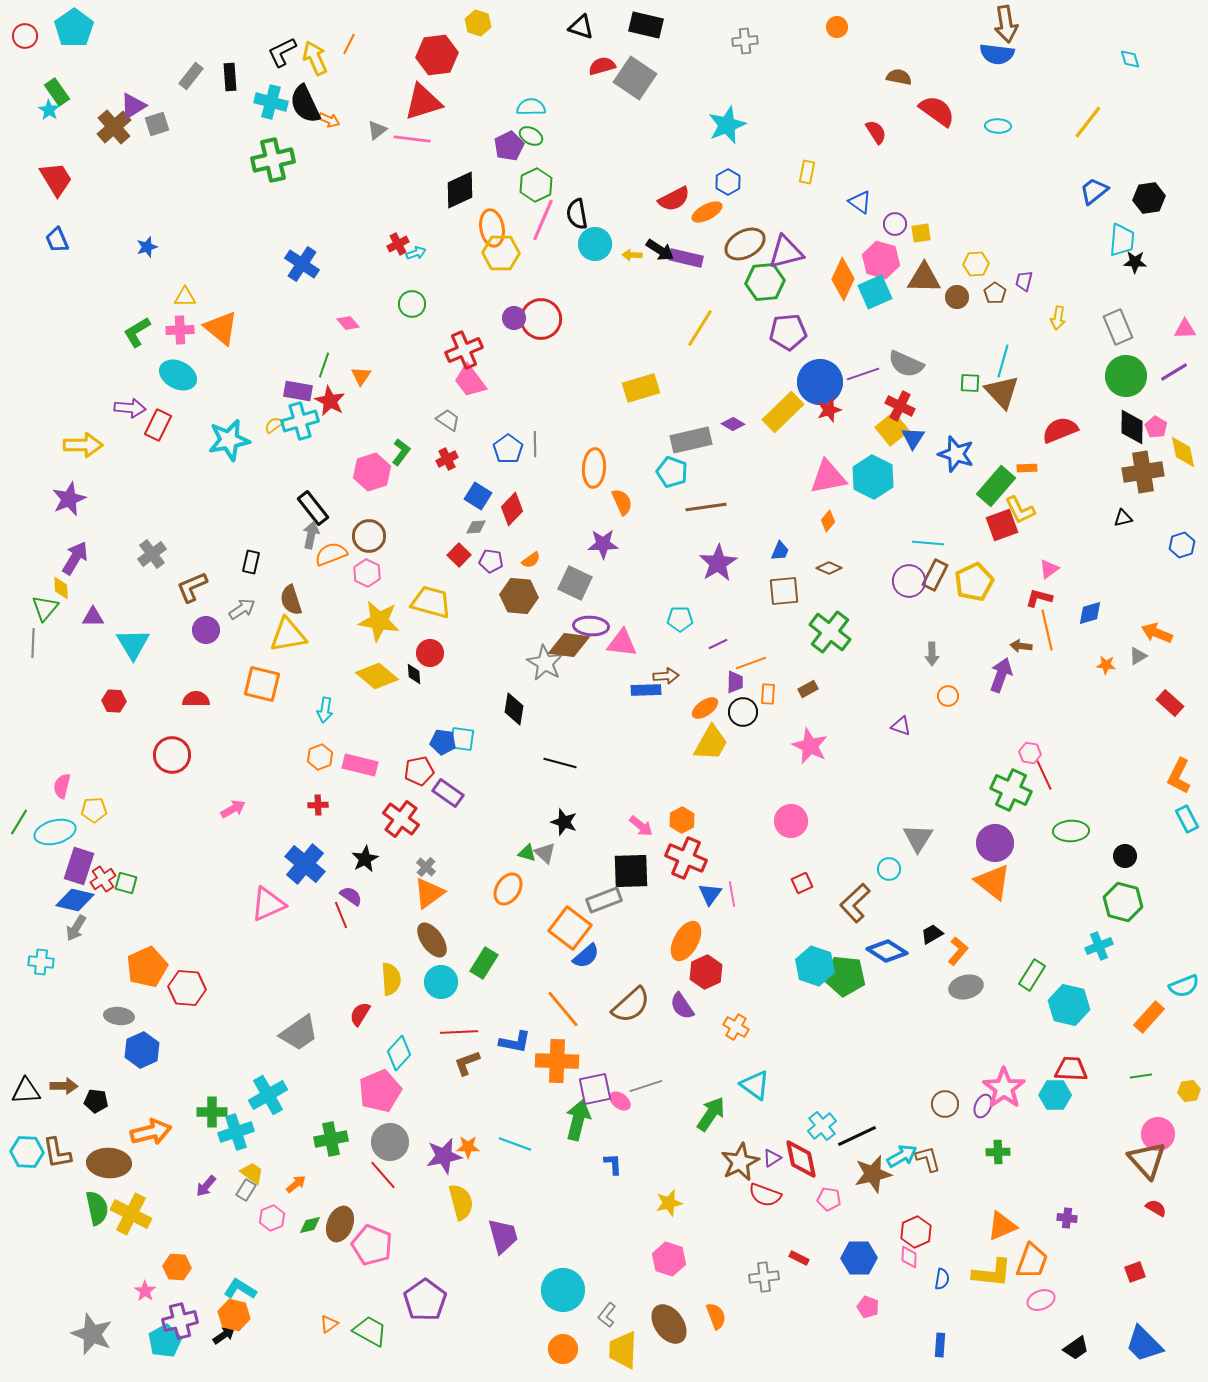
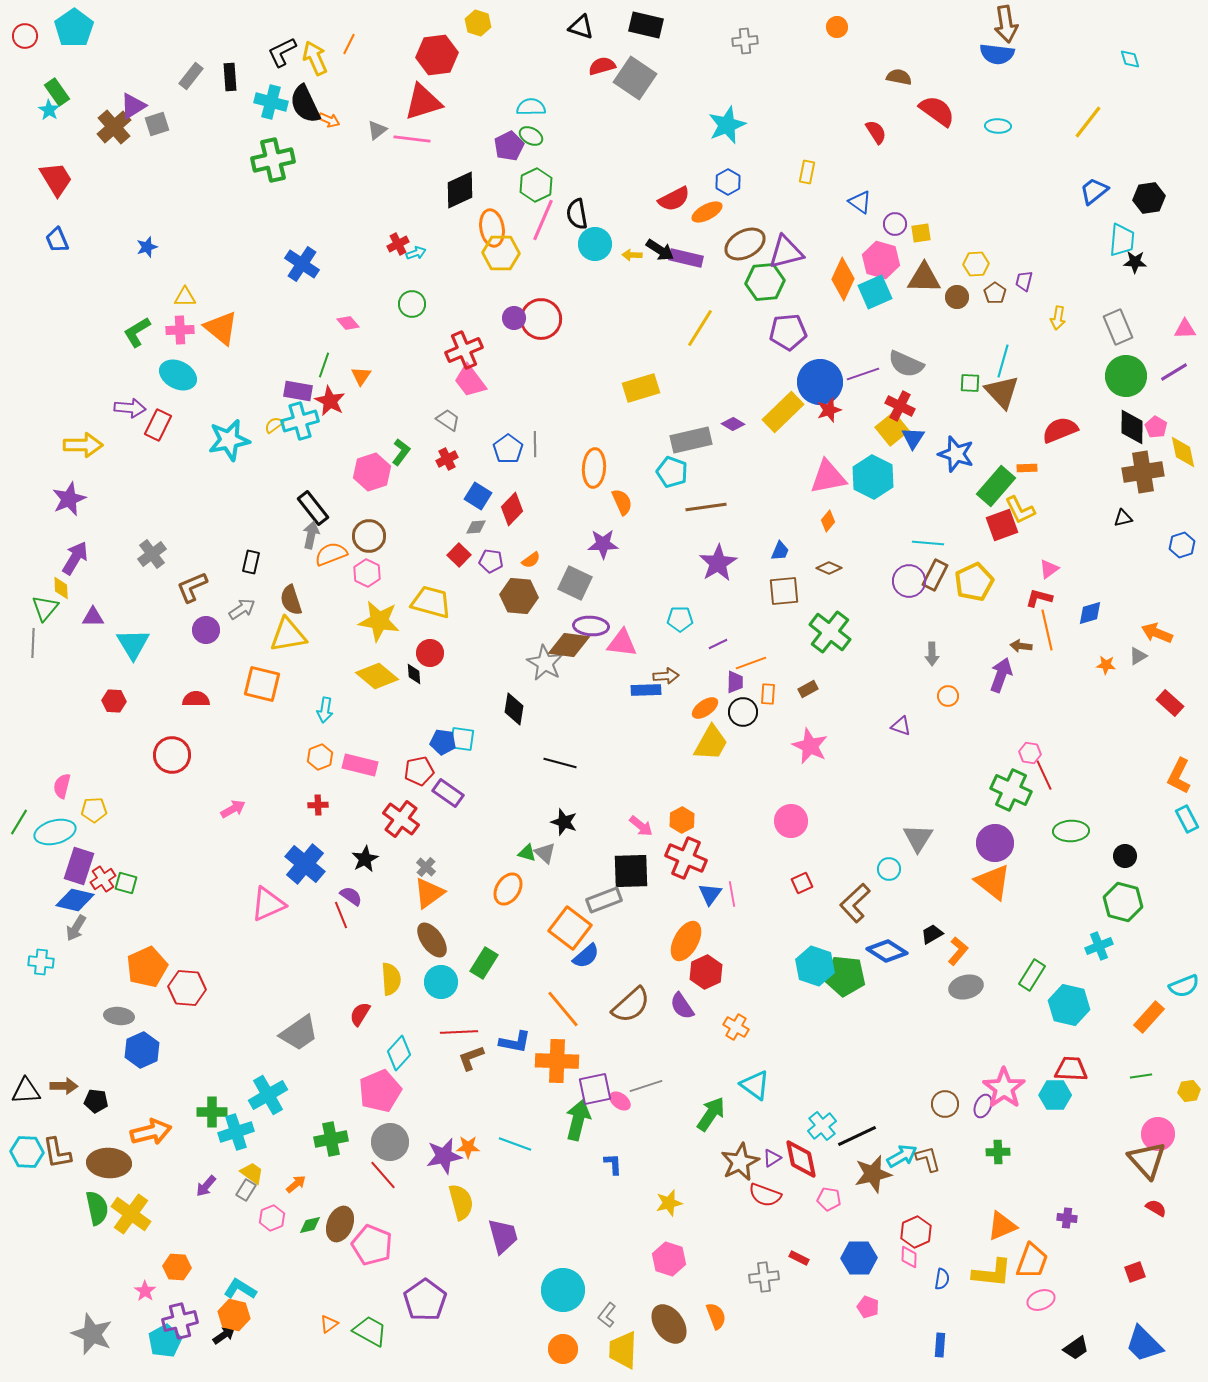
brown L-shape at (467, 1063): moved 4 px right, 5 px up
yellow cross at (131, 1214): rotated 9 degrees clockwise
